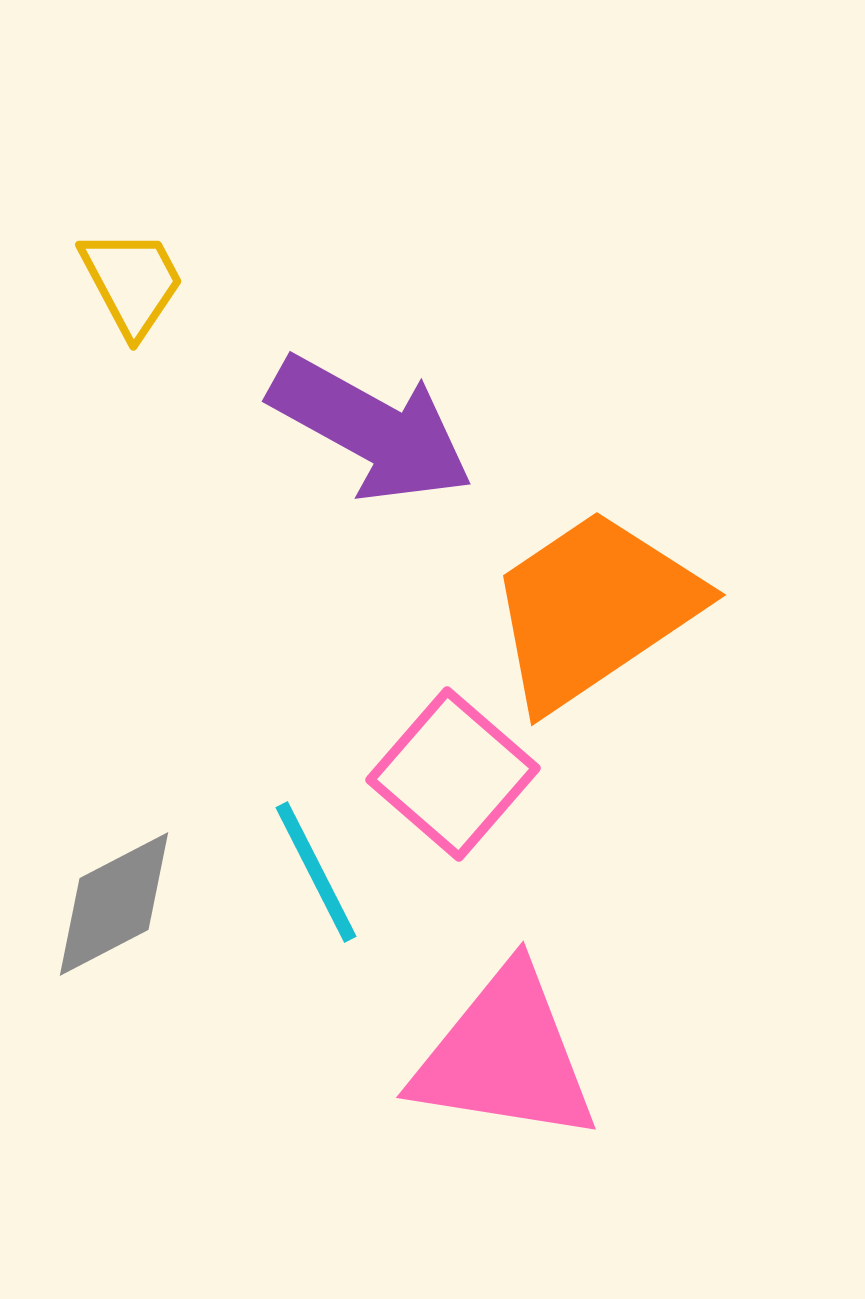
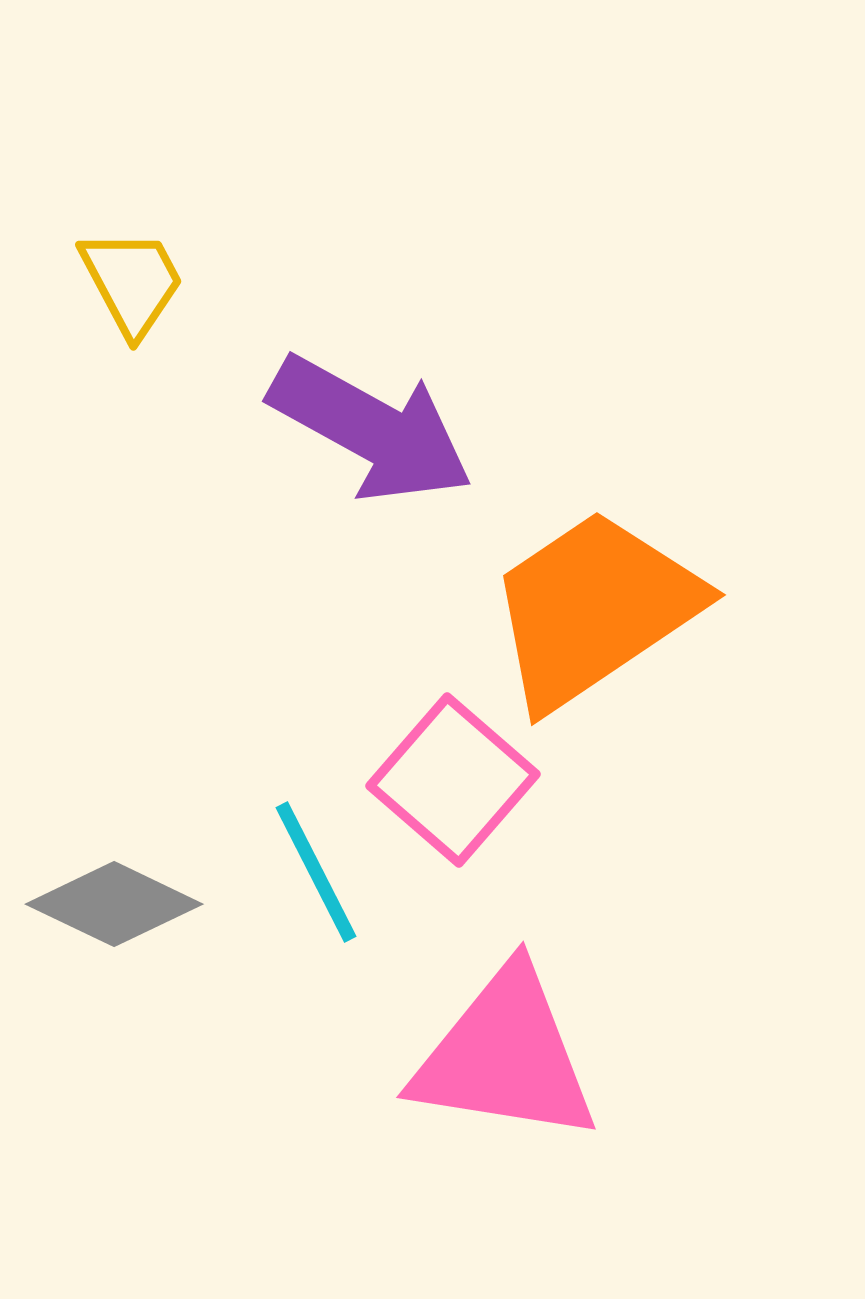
pink square: moved 6 px down
gray diamond: rotated 53 degrees clockwise
